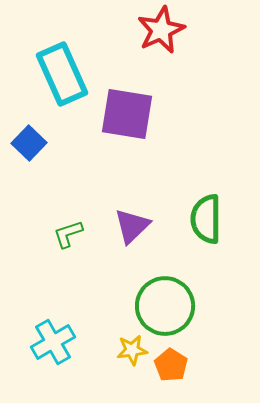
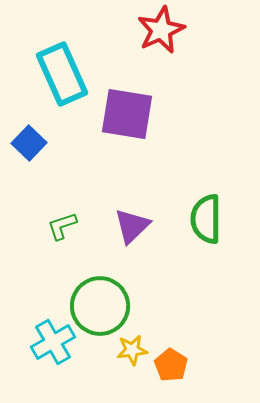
green L-shape: moved 6 px left, 8 px up
green circle: moved 65 px left
